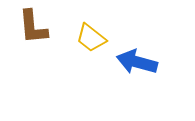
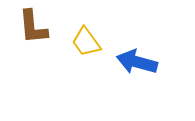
yellow trapezoid: moved 5 px left, 4 px down; rotated 16 degrees clockwise
